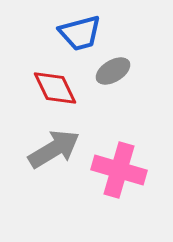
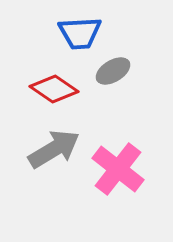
blue trapezoid: rotated 12 degrees clockwise
red diamond: moved 1 px left, 1 px down; rotated 30 degrees counterclockwise
pink cross: moved 1 px left, 1 px up; rotated 22 degrees clockwise
